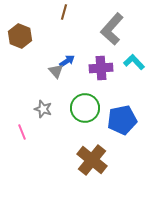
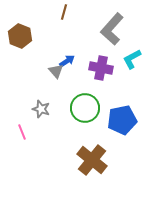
cyan L-shape: moved 2 px left, 3 px up; rotated 75 degrees counterclockwise
purple cross: rotated 15 degrees clockwise
gray star: moved 2 px left
